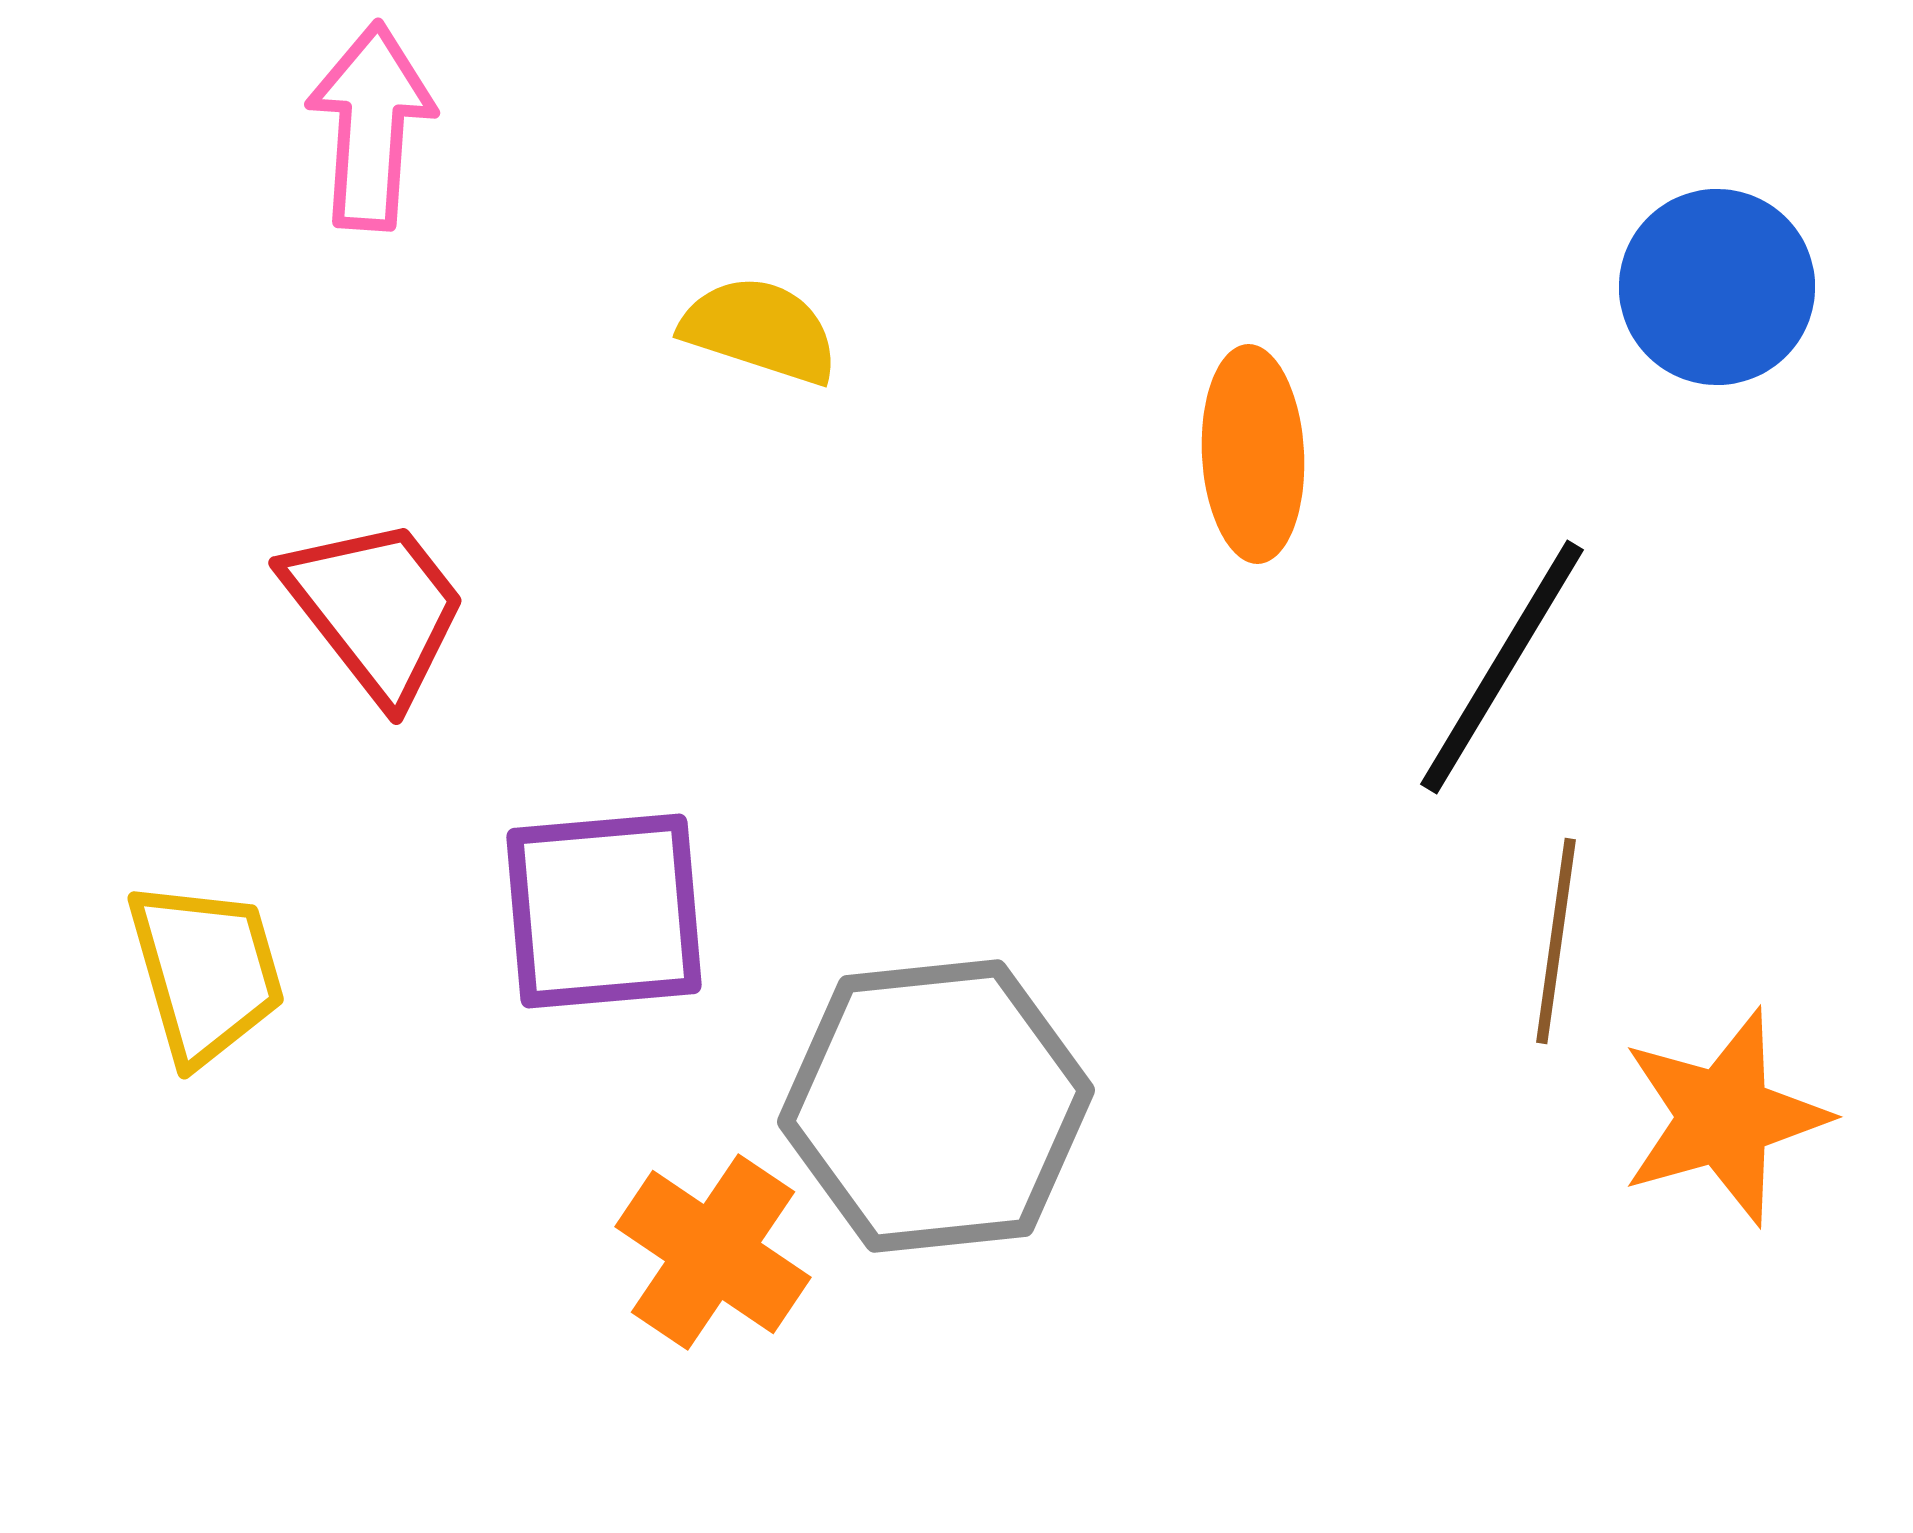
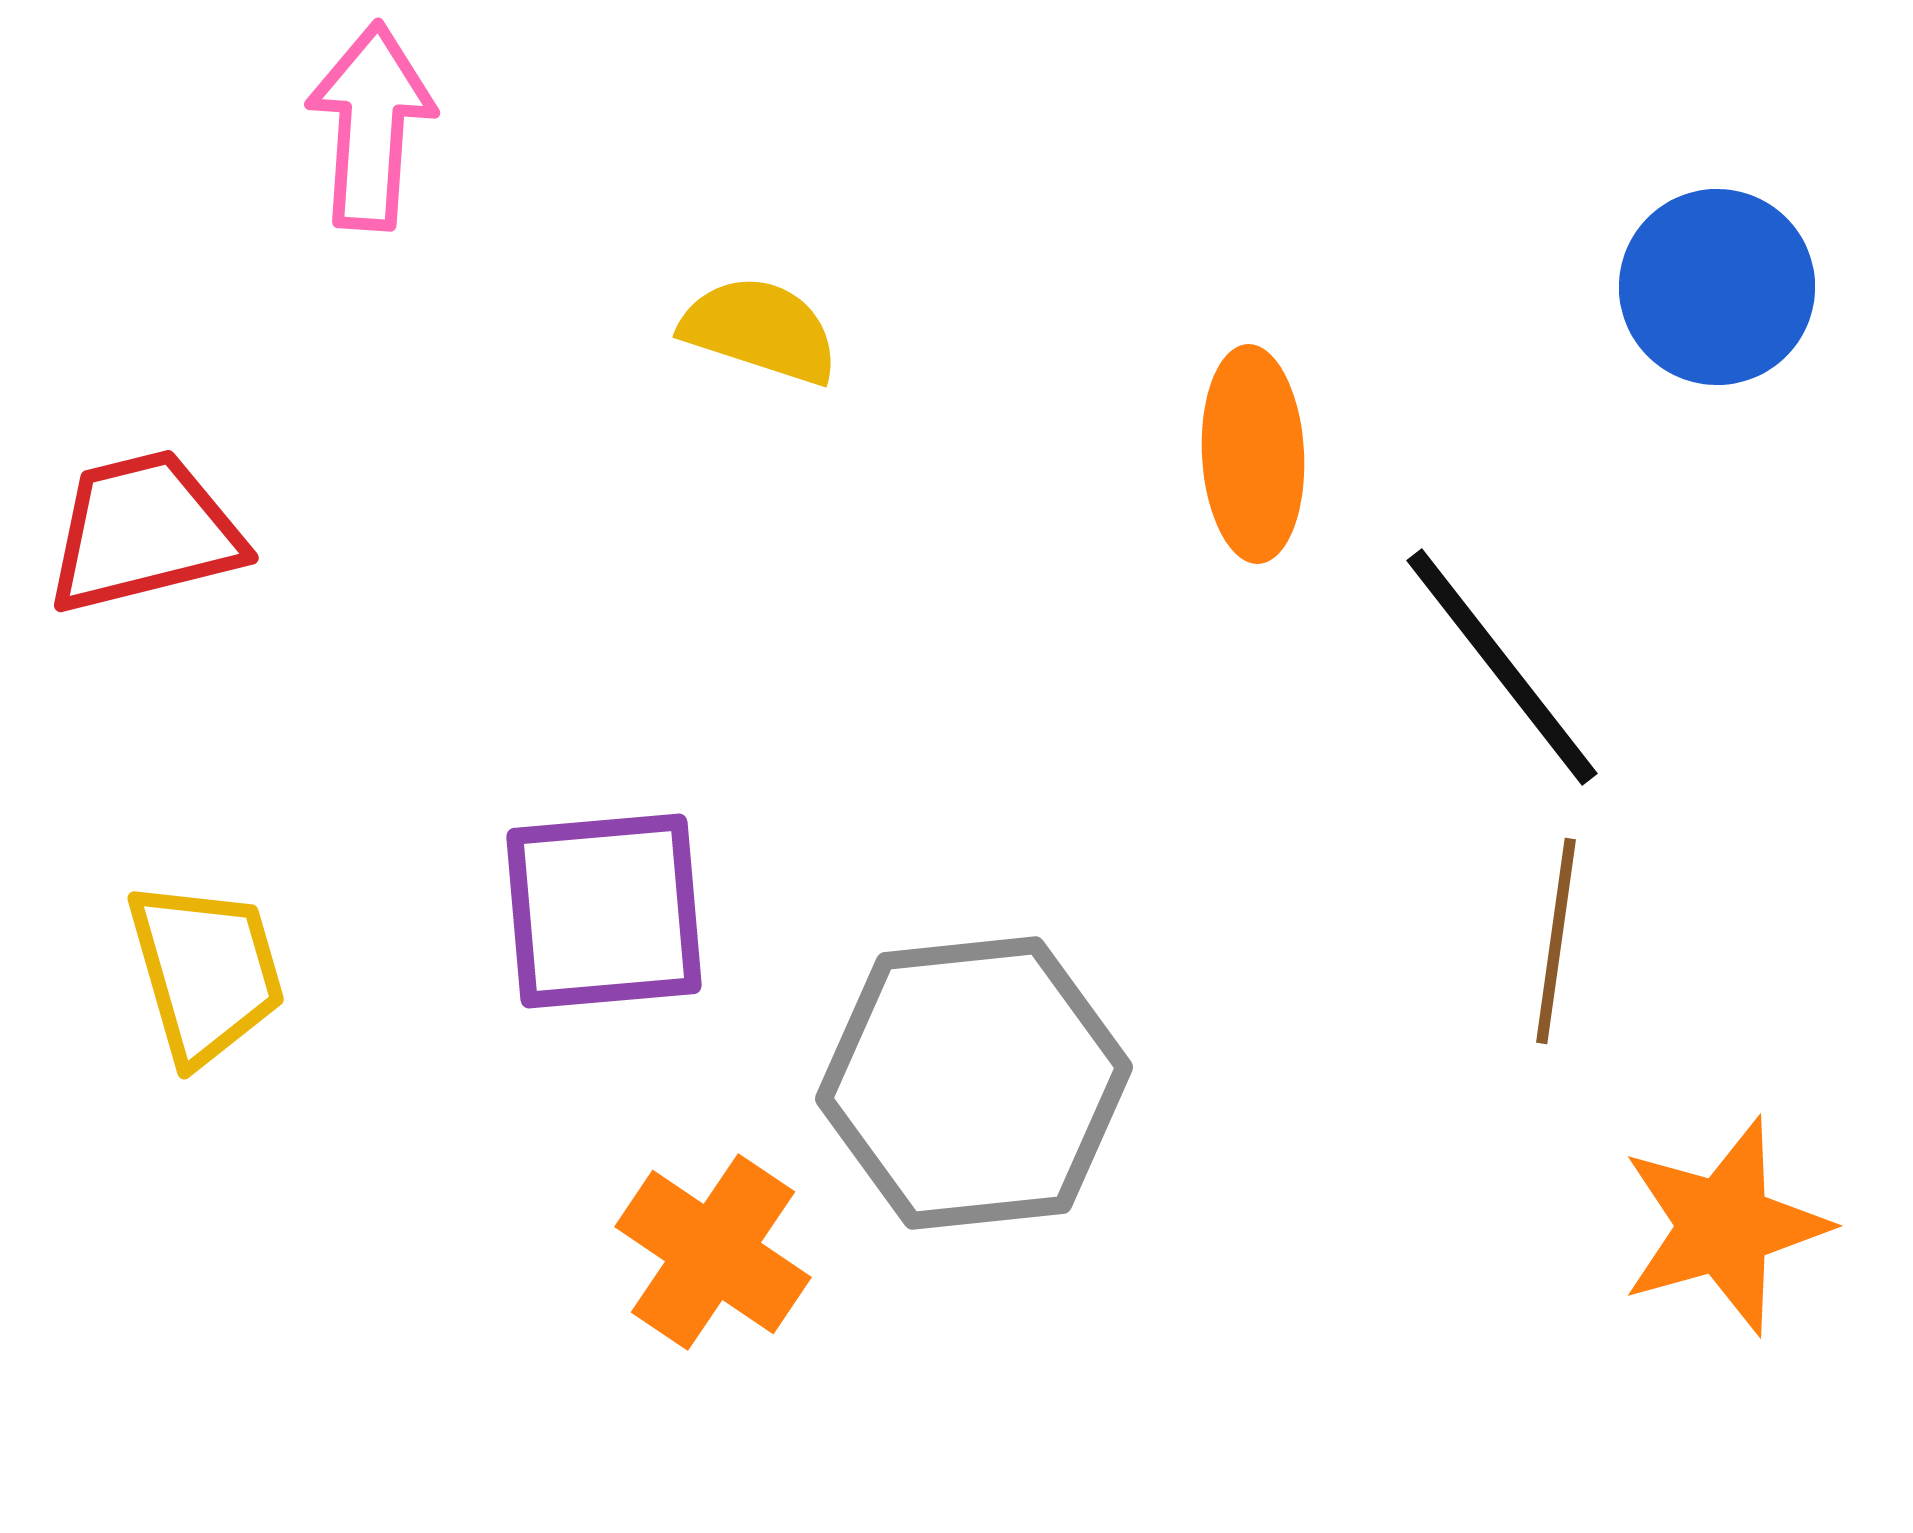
red trapezoid: moved 232 px left, 77 px up; rotated 66 degrees counterclockwise
black line: rotated 69 degrees counterclockwise
gray hexagon: moved 38 px right, 23 px up
orange star: moved 109 px down
